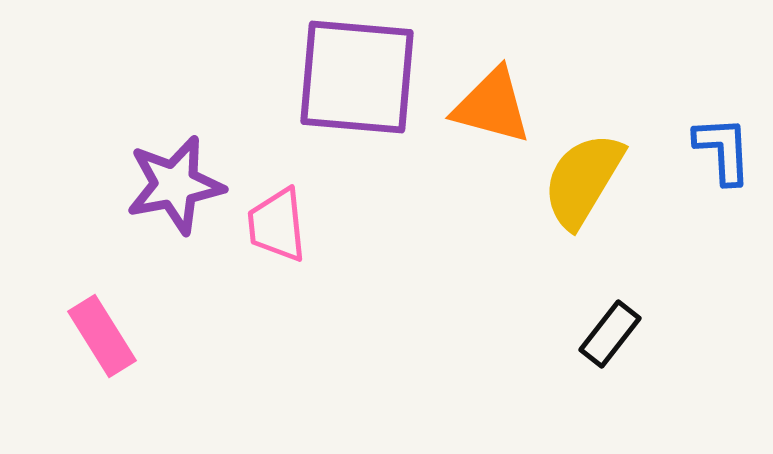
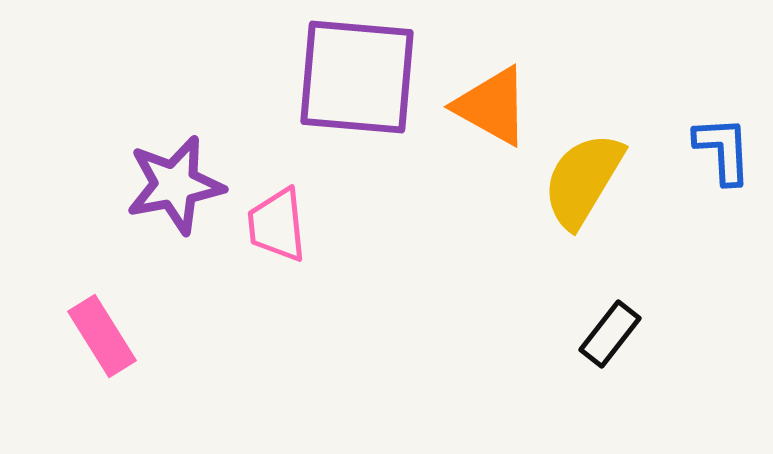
orange triangle: rotated 14 degrees clockwise
